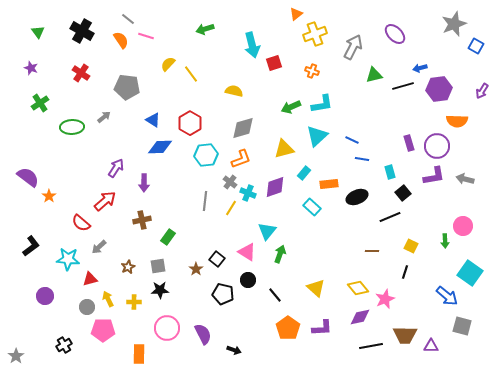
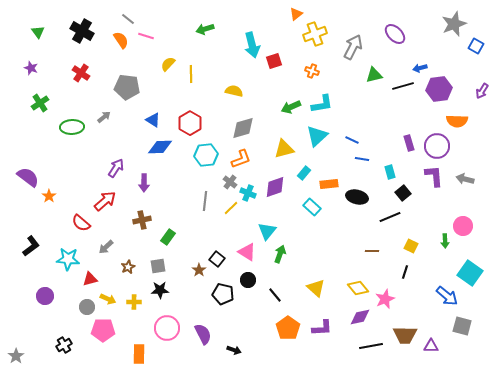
red square at (274, 63): moved 2 px up
yellow line at (191, 74): rotated 36 degrees clockwise
purple L-shape at (434, 176): rotated 85 degrees counterclockwise
black ellipse at (357, 197): rotated 35 degrees clockwise
yellow line at (231, 208): rotated 14 degrees clockwise
gray arrow at (99, 247): moved 7 px right
brown star at (196, 269): moved 3 px right, 1 px down
yellow arrow at (108, 299): rotated 140 degrees clockwise
